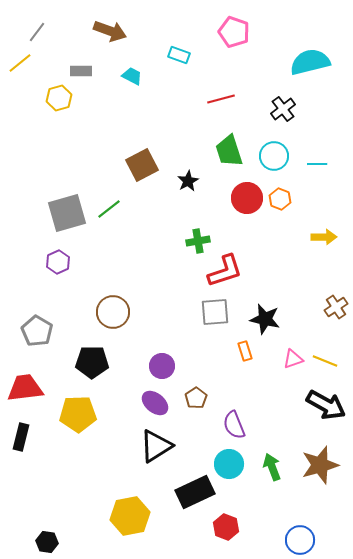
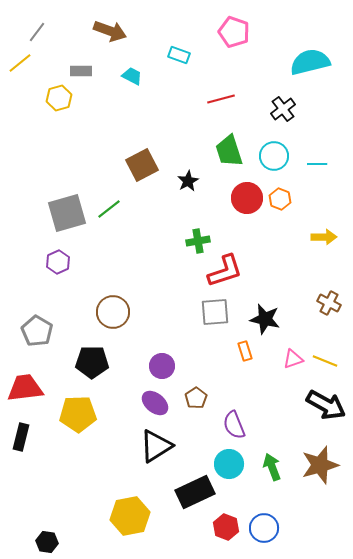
brown cross at (336, 307): moved 7 px left, 4 px up; rotated 30 degrees counterclockwise
blue circle at (300, 540): moved 36 px left, 12 px up
